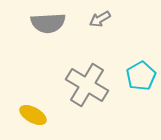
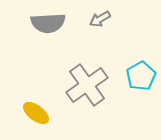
gray cross: rotated 24 degrees clockwise
yellow ellipse: moved 3 px right, 2 px up; rotated 8 degrees clockwise
